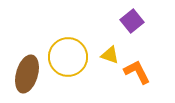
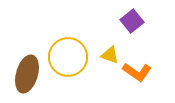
orange L-shape: rotated 152 degrees clockwise
